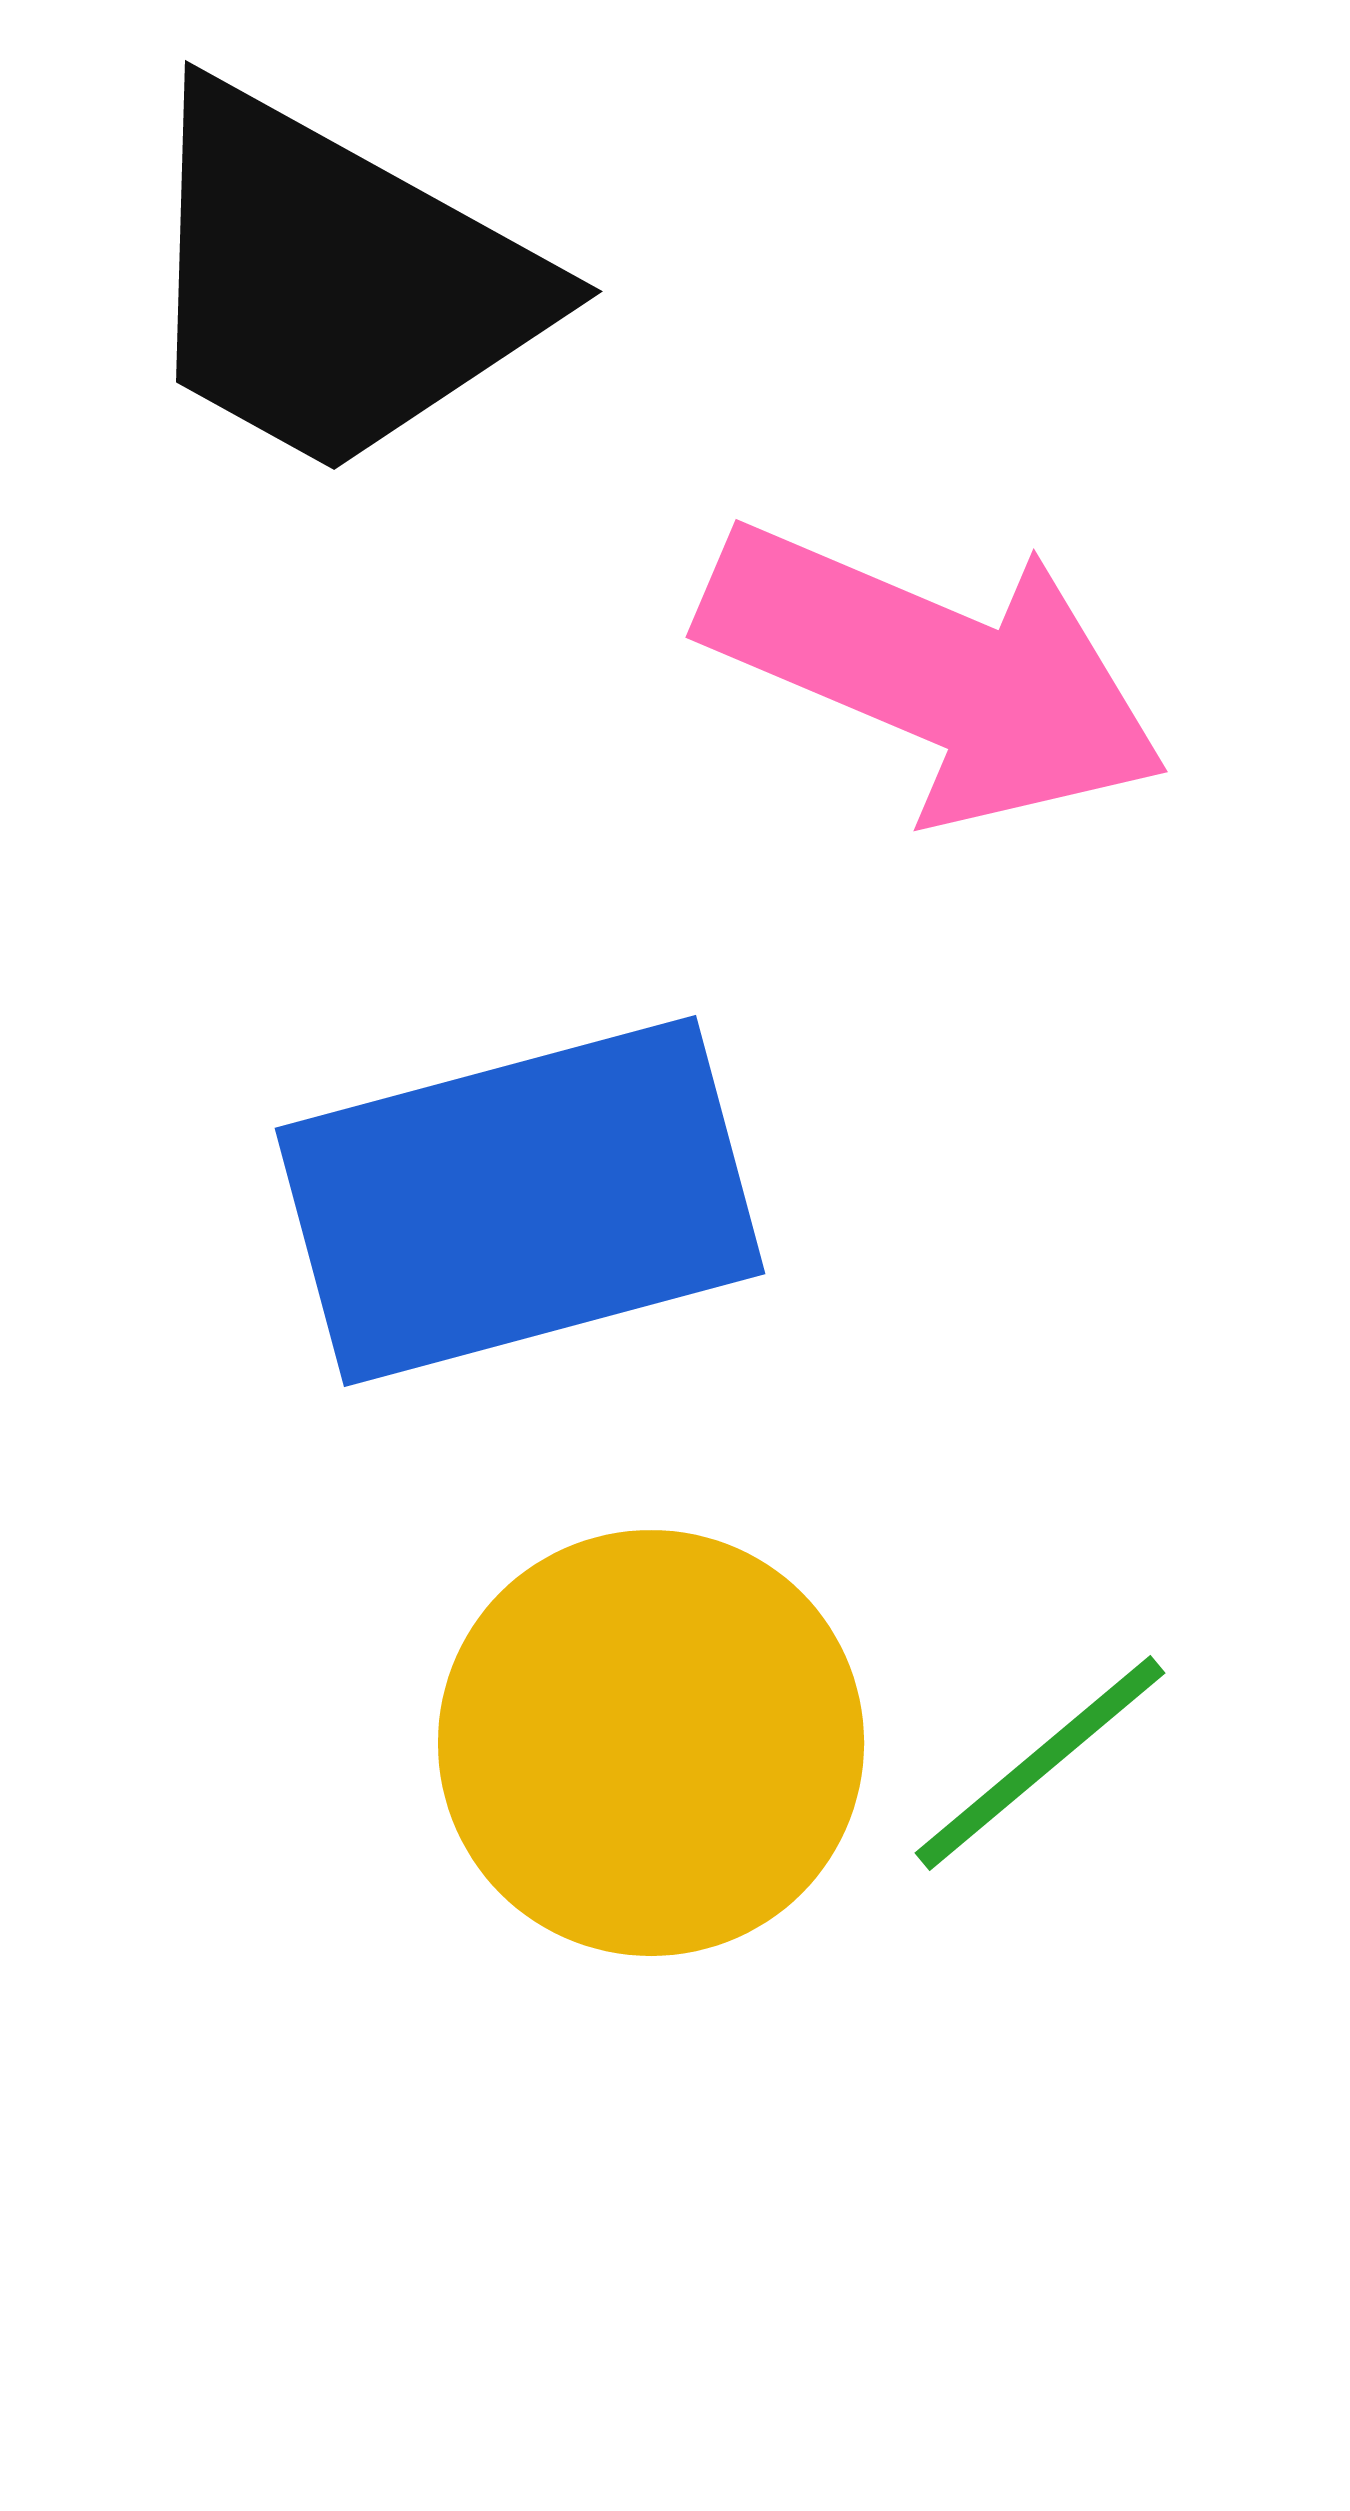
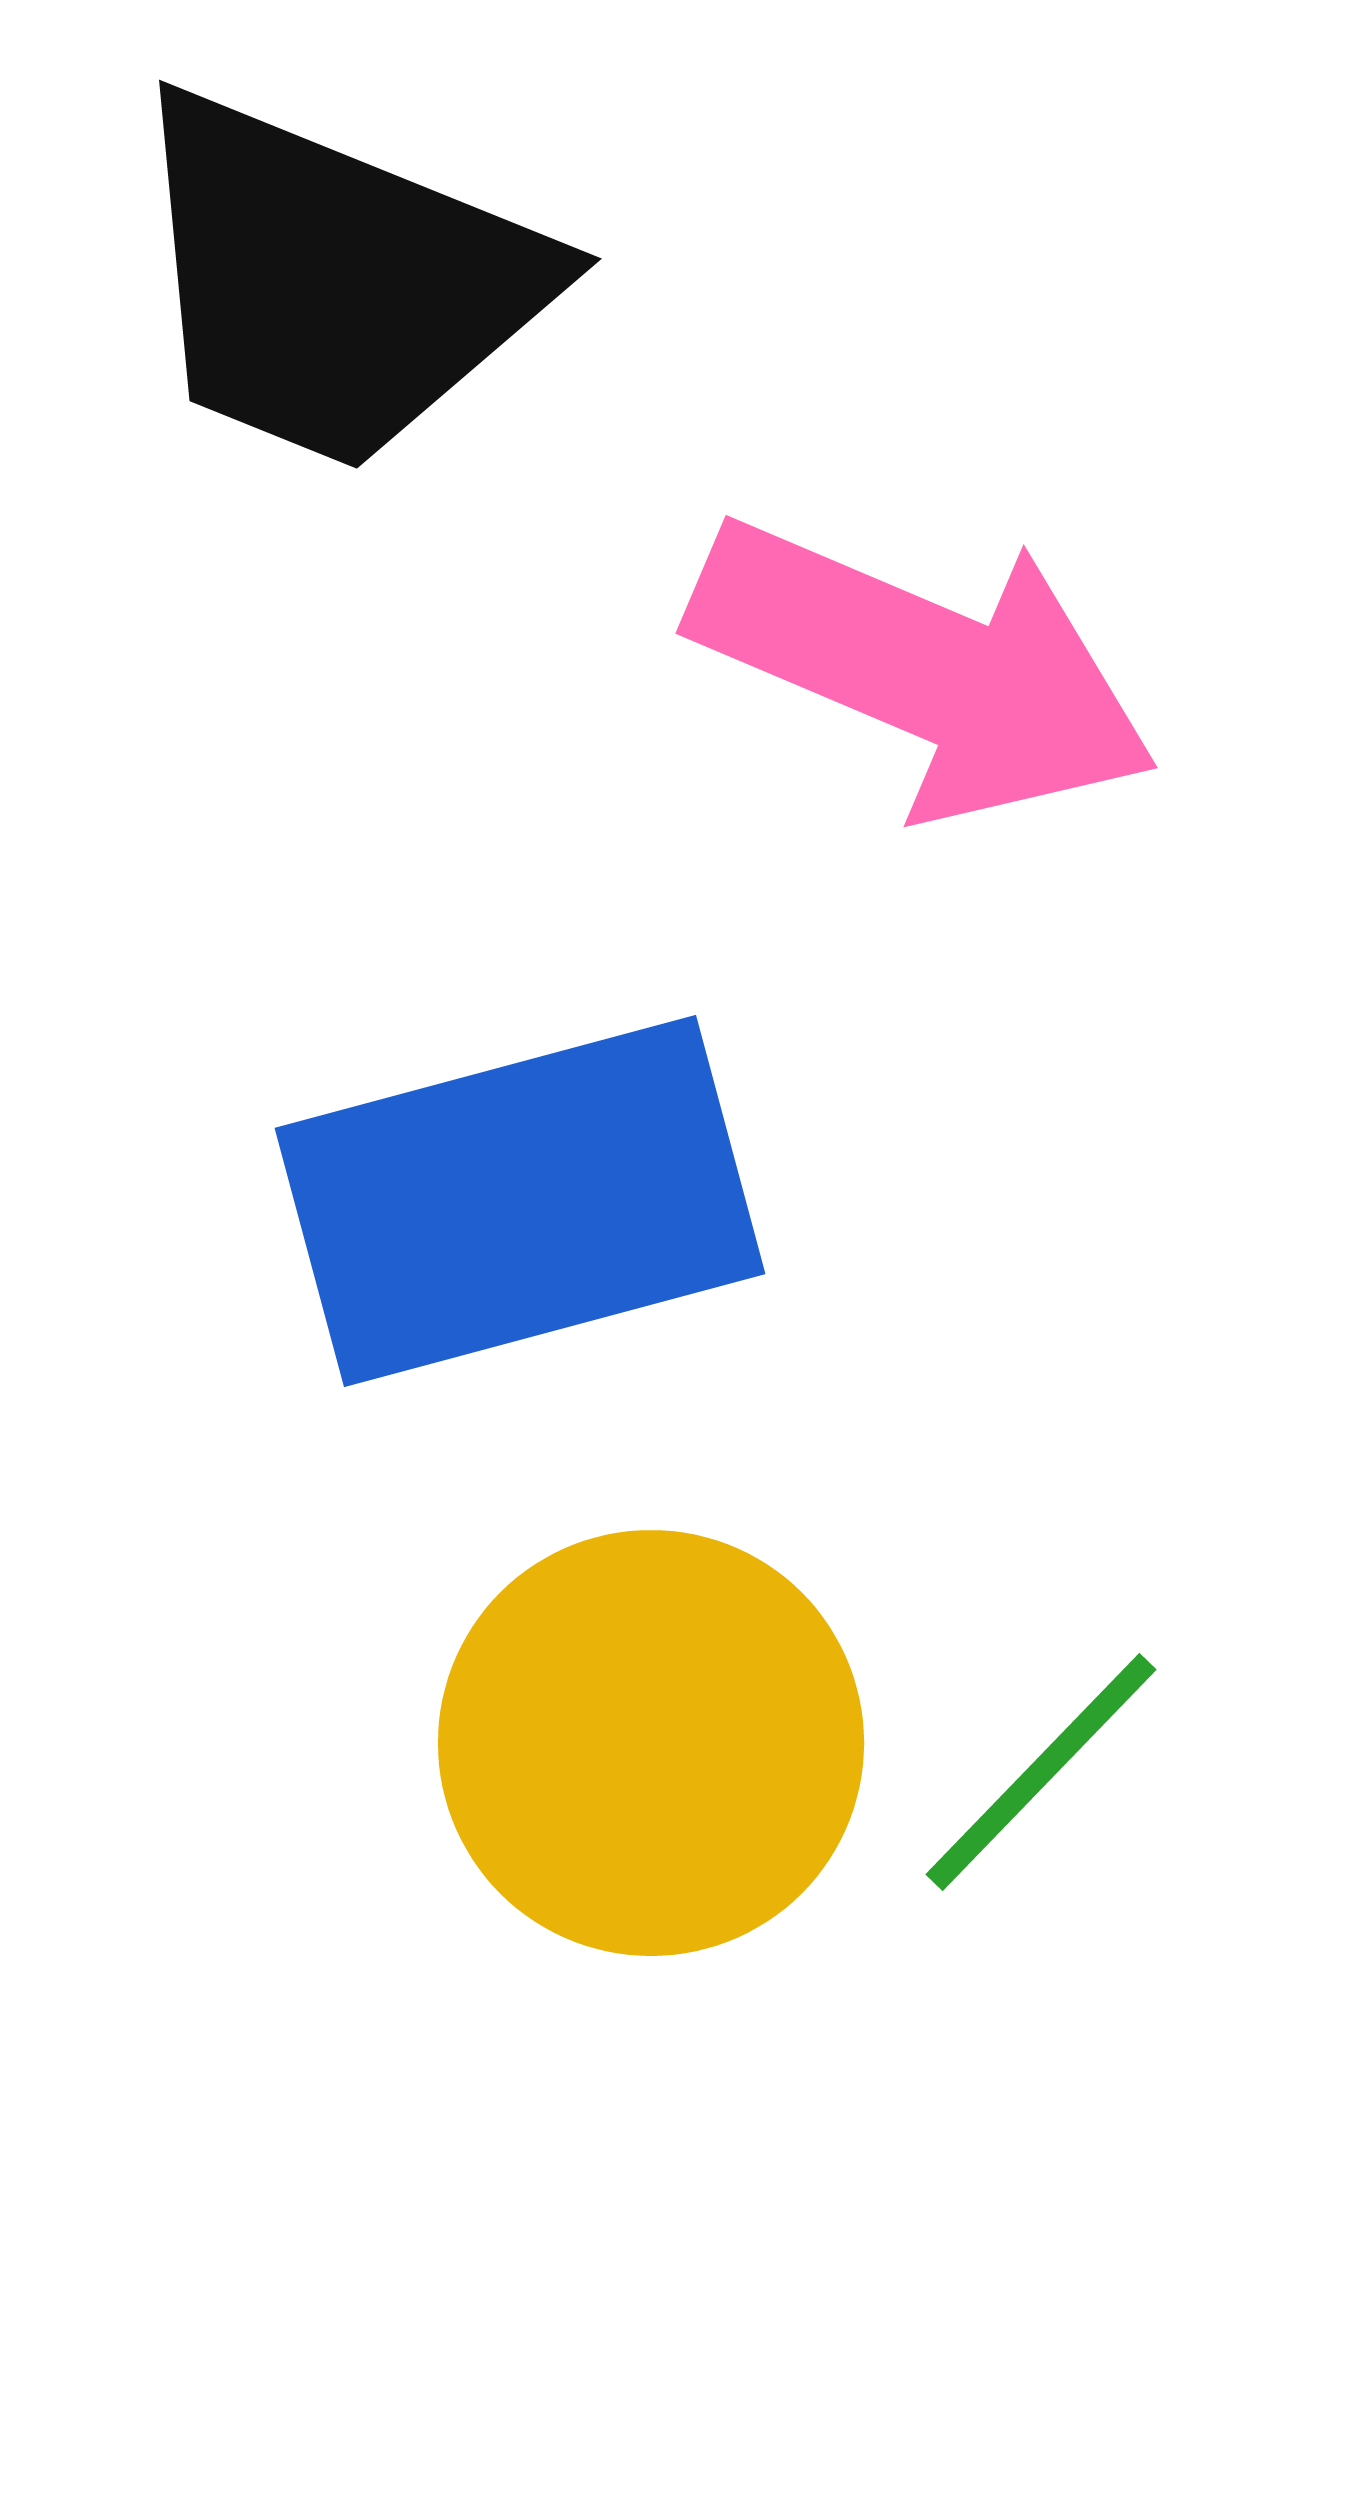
black trapezoid: rotated 7 degrees counterclockwise
pink arrow: moved 10 px left, 4 px up
green line: moved 1 px right, 9 px down; rotated 6 degrees counterclockwise
